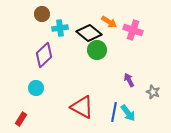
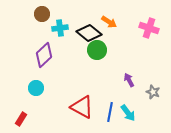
pink cross: moved 16 px right, 2 px up
blue line: moved 4 px left
